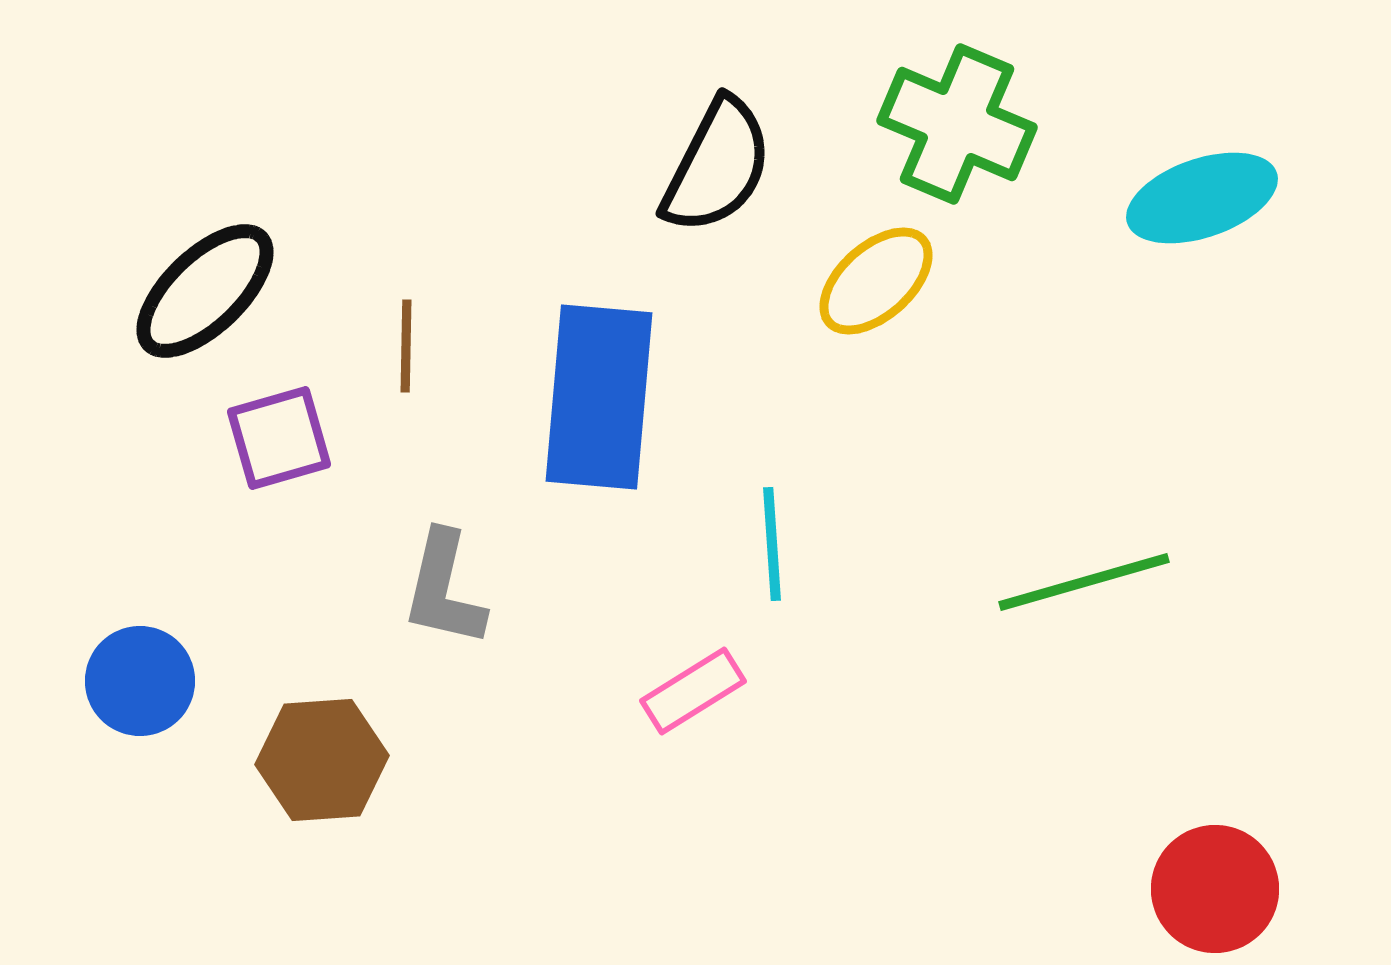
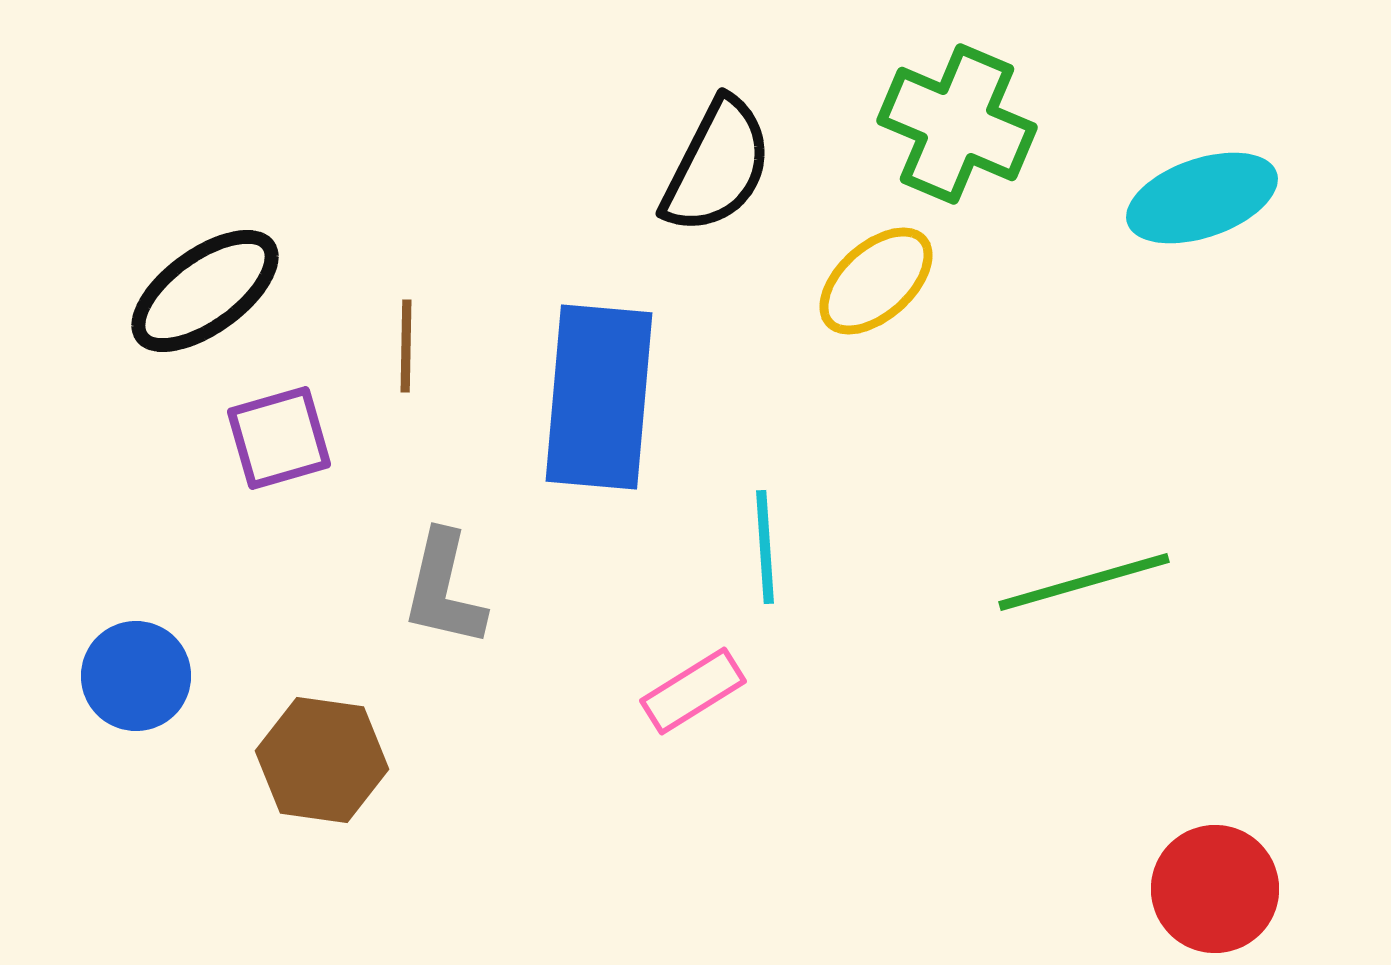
black ellipse: rotated 8 degrees clockwise
cyan line: moved 7 px left, 3 px down
blue circle: moved 4 px left, 5 px up
brown hexagon: rotated 12 degrees clockwise
